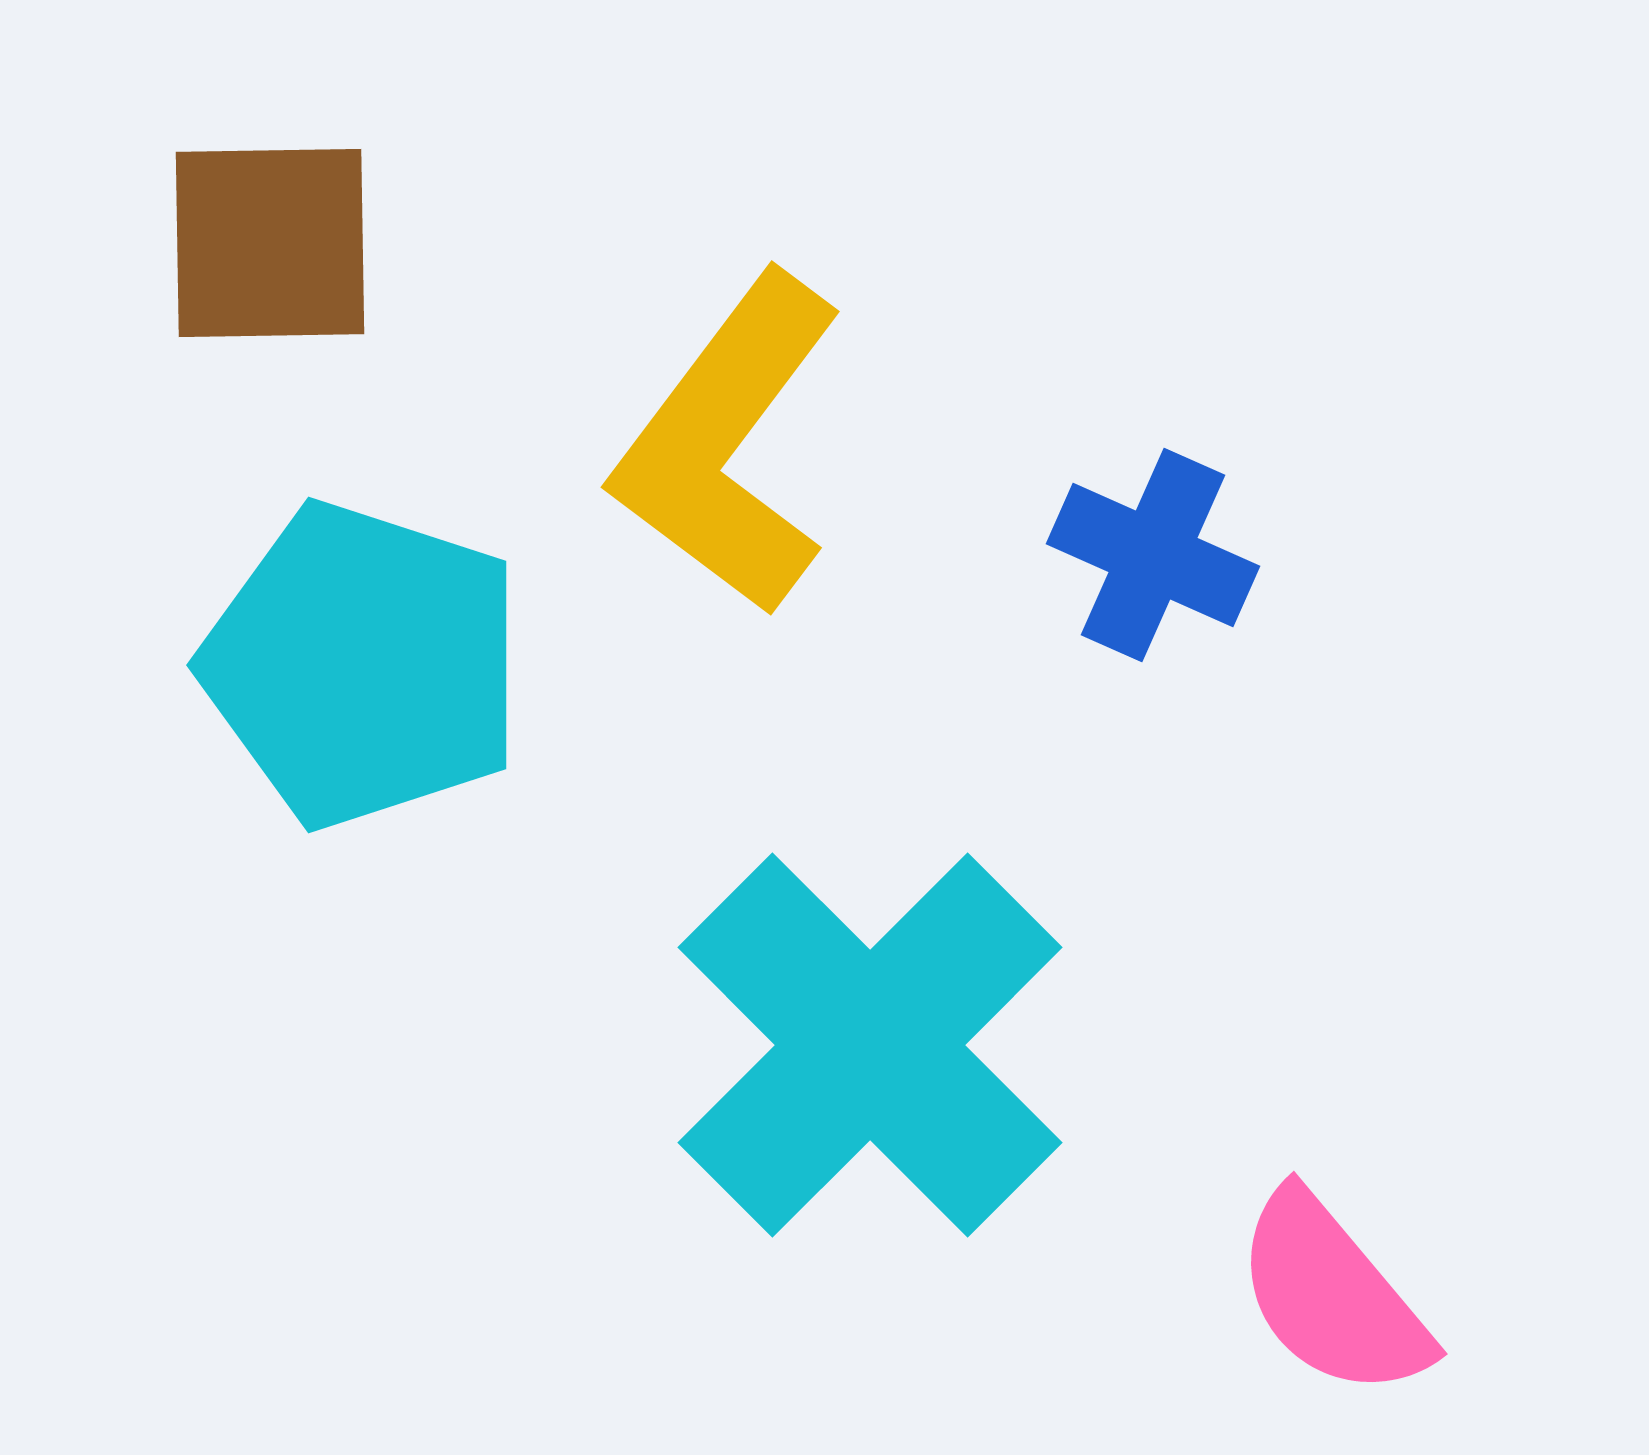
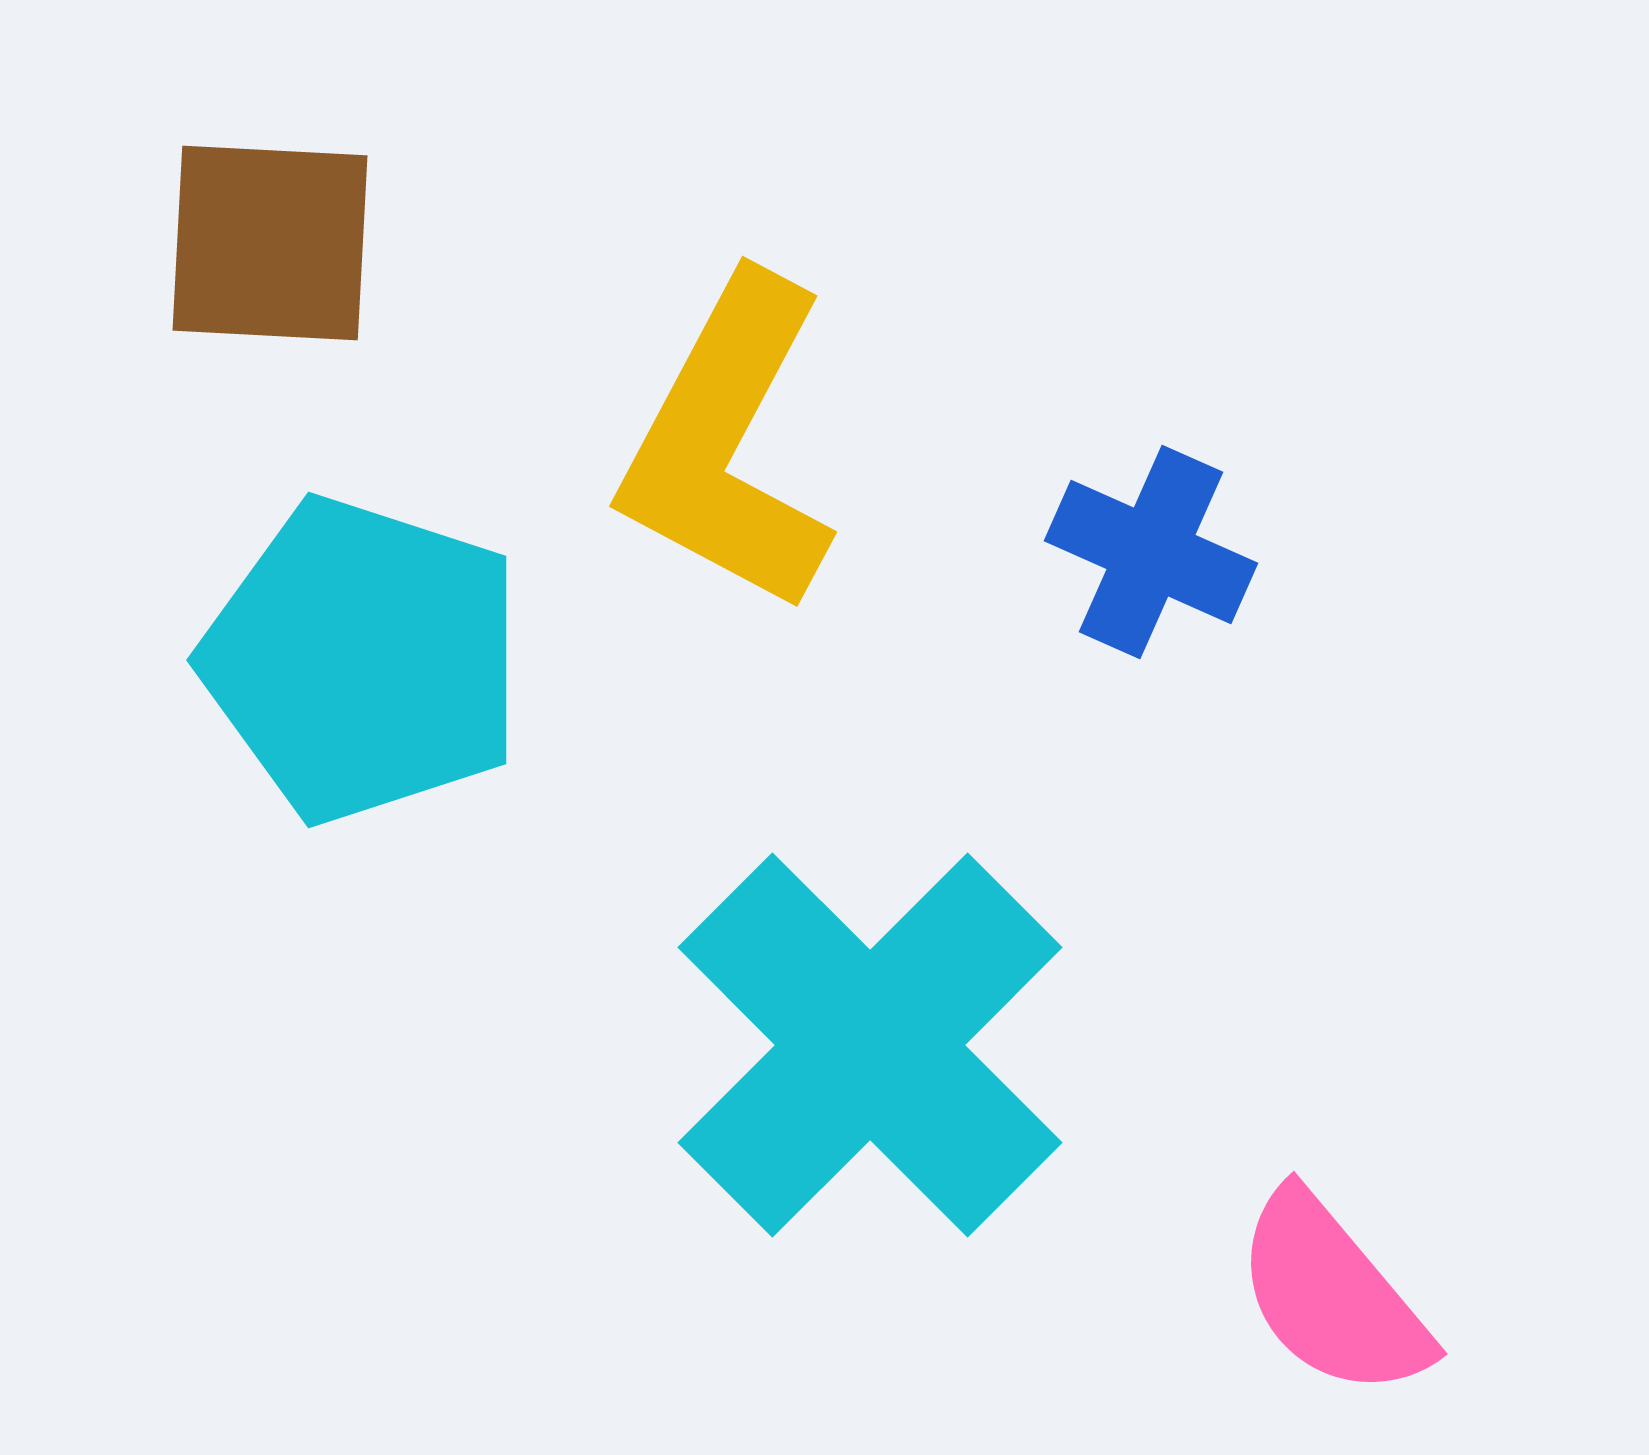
brown square: rotated 4 degrees clockwise
yellow L-shape: rotated 9 degrees counterclockwise
blue cross: moved 2 px left, 3 px up
cyan pentagon: moved 5 px up
